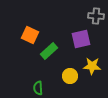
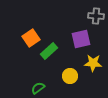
orange square: moved 1 px right, 3 px down; rotated 30 degrees clockwise
yellow star: moved 1 px right, 3 px up
green semicircle: rotated 56 degrees clockwise
